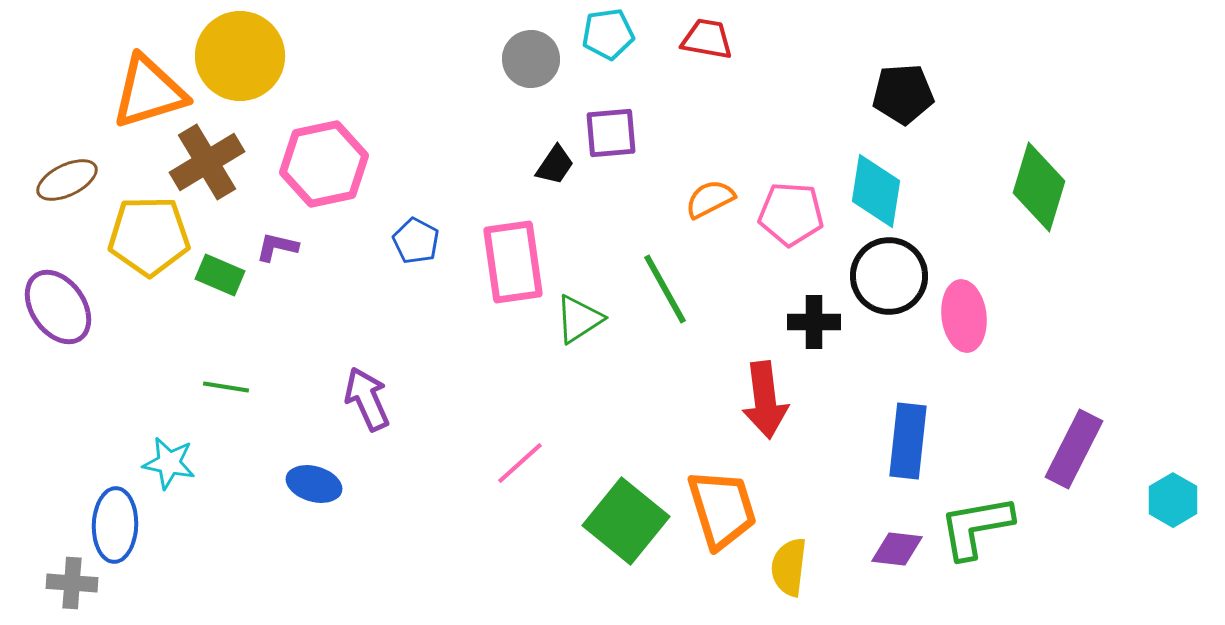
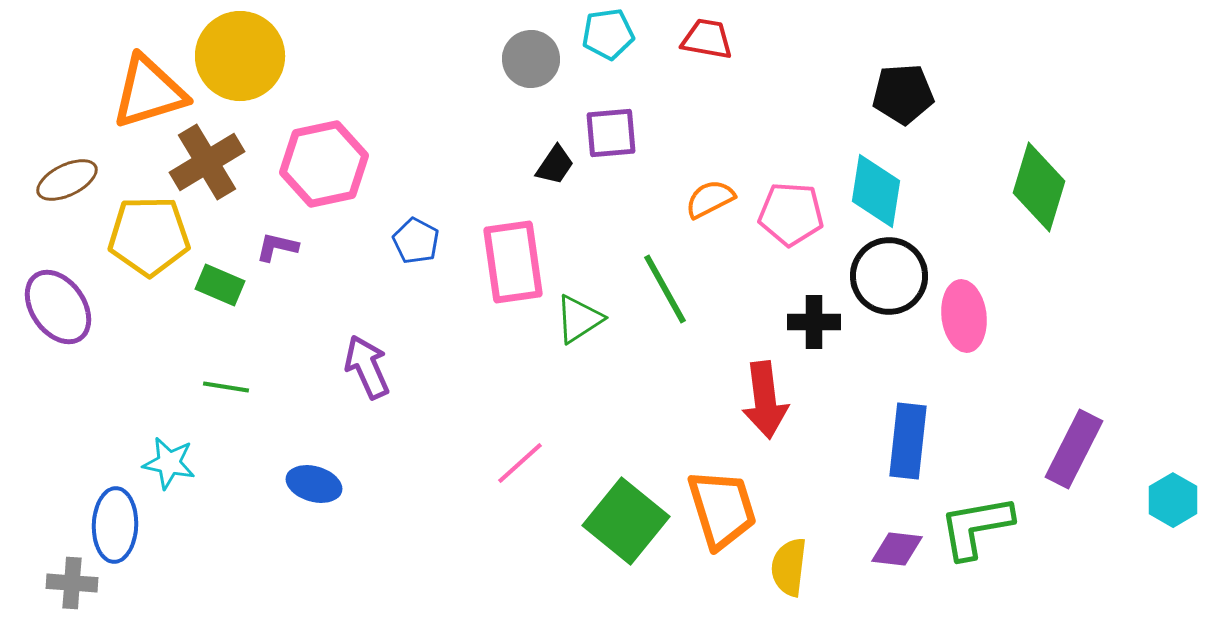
green rectangle at (220, 275): moved 10 px down
purple arrow at (367, 399): moved 32 px up
